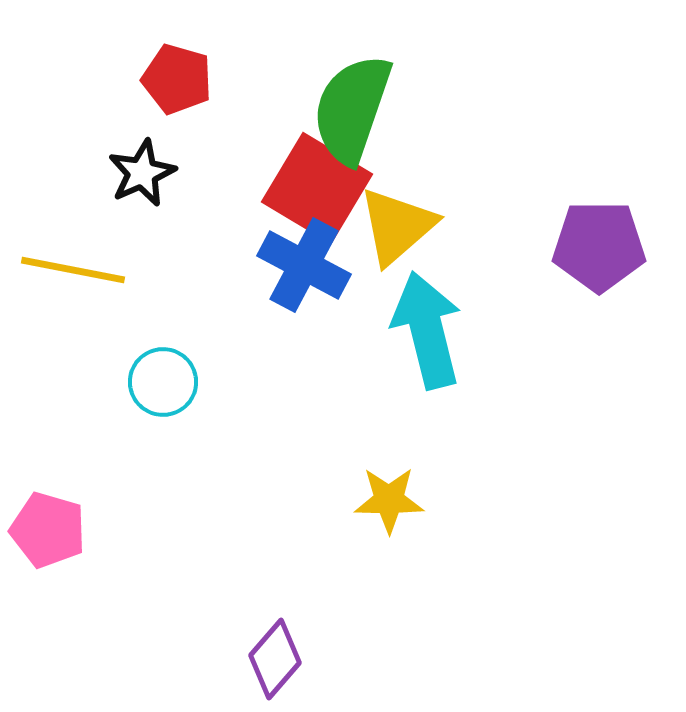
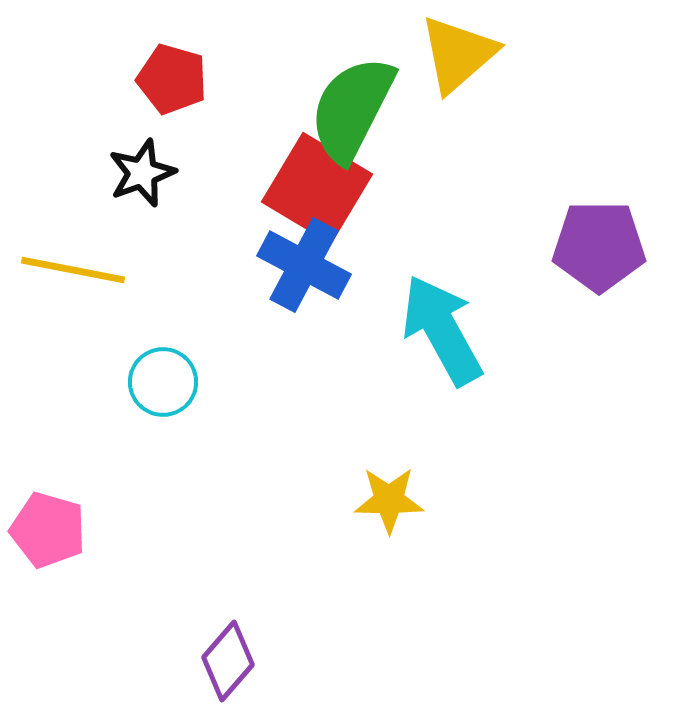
red pentagon: moved 5 px left
green semicircle: rotated 8 degrees clockwise
black star: rotated 4 degrees clockwise
yellow triangle: moved 61 px right, 172 px up
cyan arrow: moved 15 px right; rotated 15 degrees counterclockwise
purple diamond: moved 47 px left, 2 px down
